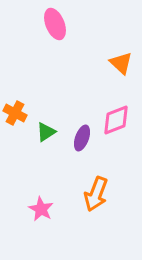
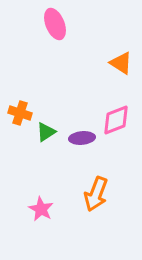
orange triangle: rotated 10 degrees counterclockwise
orange cross: moved 5 px right; rotated 10 degrees counterclockwise
purple ellipse: rotated 65 degrees clockwise
